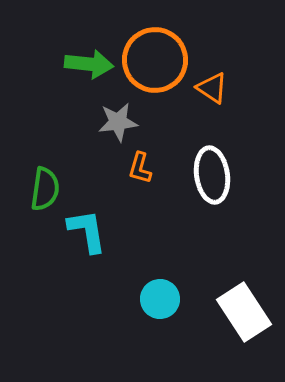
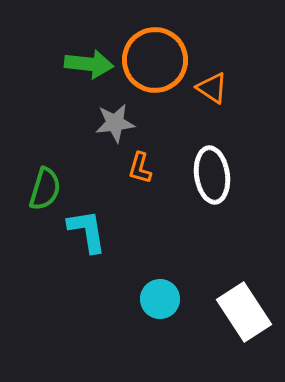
gray star: moved 3 px left, 1 px down
green semicircle: rotated 9 degrees clockwise
